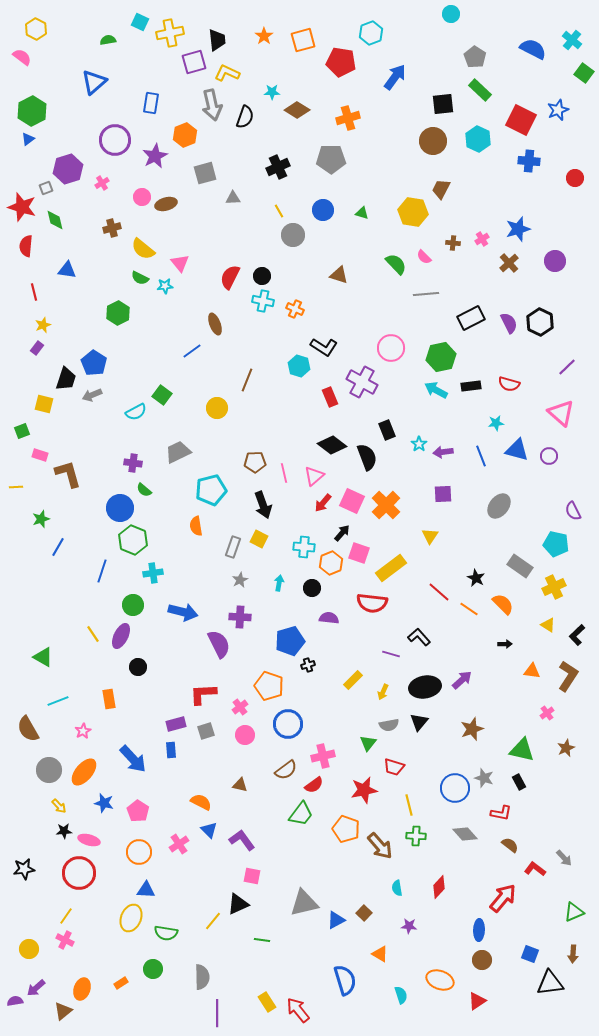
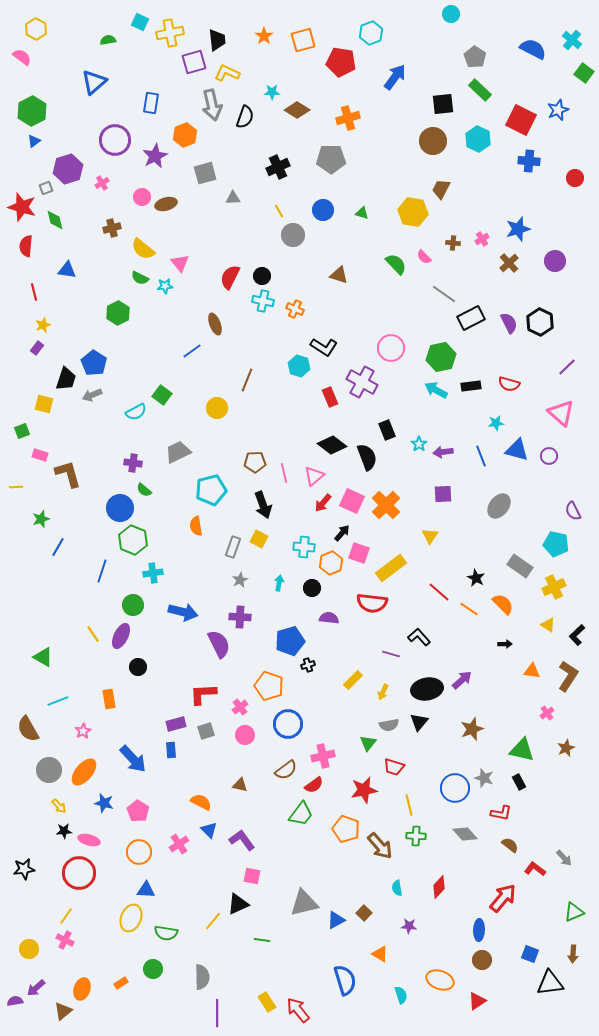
blue triangle at (28, 139): moved 6 px right, 2 px down
gray line at (426, 294): moved 18 px right; rotated 40 degrees clockwise
black ellipse at (425, 687): moved 2 px right, 2 px down
